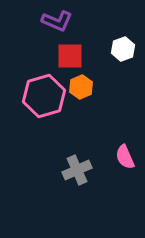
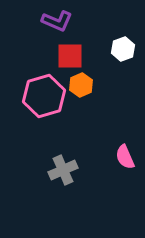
orange hexagon: moved 2 px up
gray cross: moved 14 px left
